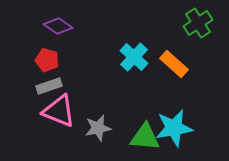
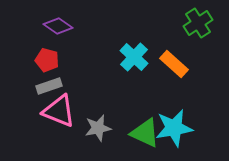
green triangle: moved 4 px up; rotated 20 degrees clockwise
